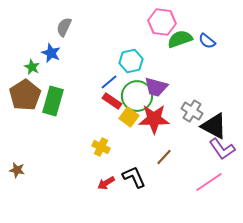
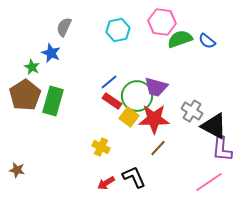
cyan hexagon: moved 13 px left, 31 px up
purple L-shape: rotated 40 degrees clockwise
brown line: moved 6 px left, 9 px up
